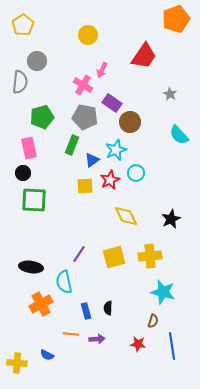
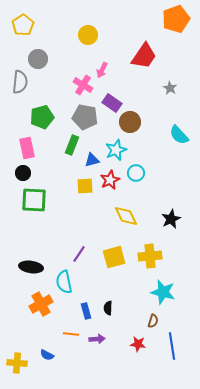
gray circle at (37, 61): moved 1 px right, 2 px up
gray star at (170, 94): moved 6 px up
pink rectangle at (29, 148): moved 2 px left
blue triangle at (92, 160): rotated 21 degrees clockwise
